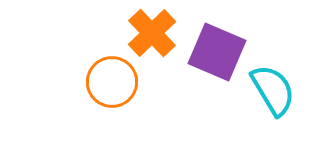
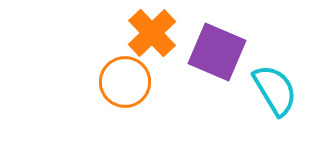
orange circle: moved 13 px right
cyan semicircle: moved 2 px right
